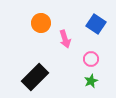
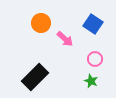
blue square: moved 3 px left
pink arrow: rotated 30 degrees counterclockwise
pink circle: moved 4 px right
green star: rotated 24 degrees counterclockwise
